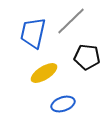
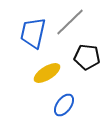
gray line: moved 1 px left, 1 px down
yellow ellipse: moved 3 px right
blue ellipse: moved 1 px right, 1 px down; rotated 35 degrees counterclockwise
